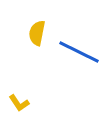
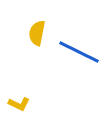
yellow L-shape: moved 1 px down; rotated 30 degrees counterclockwise
